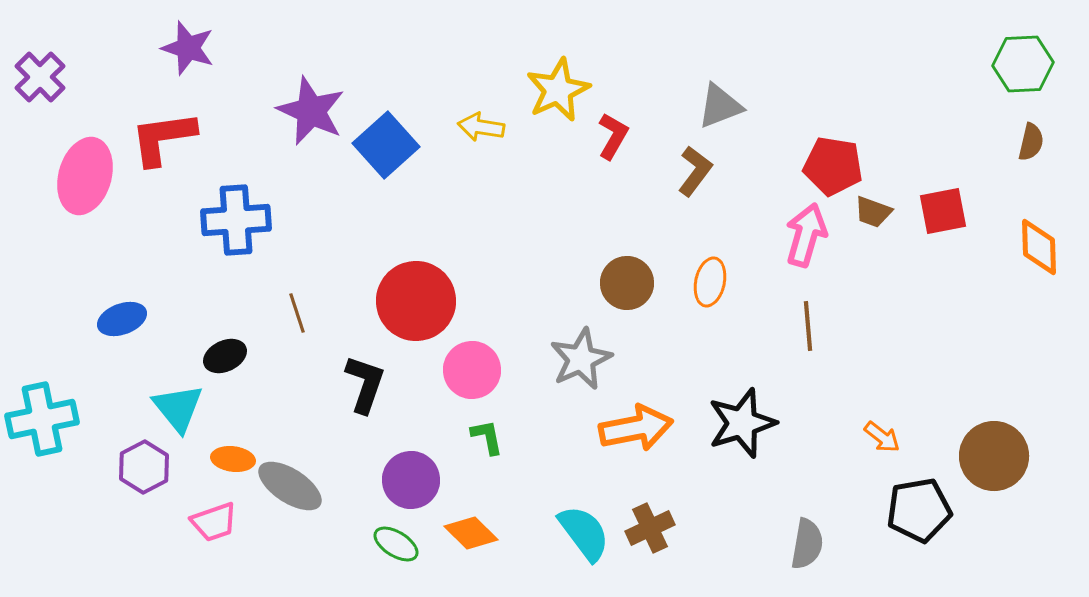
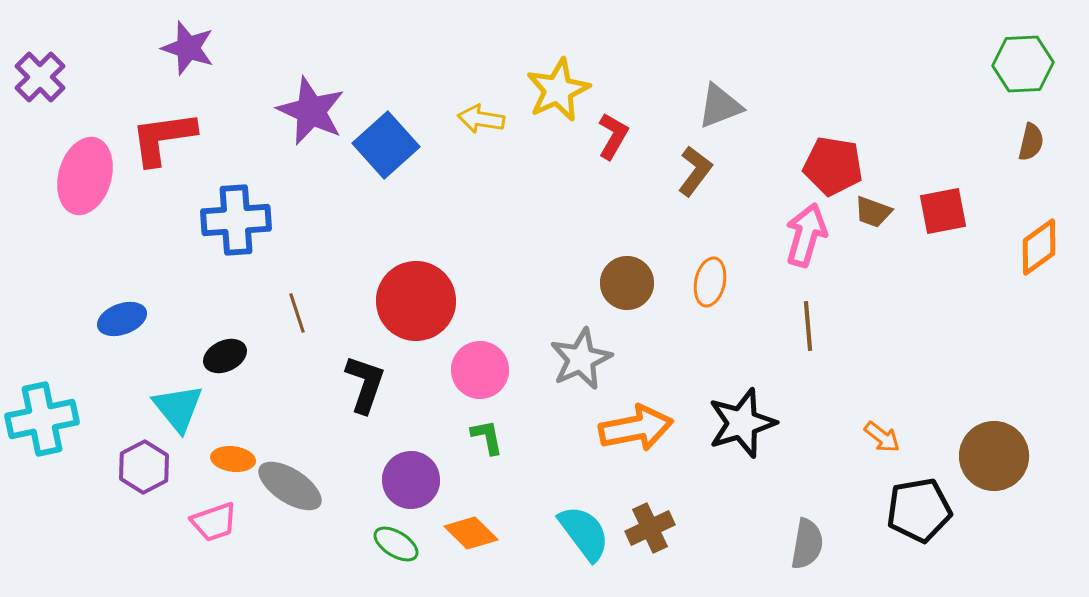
yellow arrow at (481, 127): moved 8 px up
orange diamond at (1039, 247): rotated 56 degrees clockwise
pink circle at (472, 370): moved 8 px right
